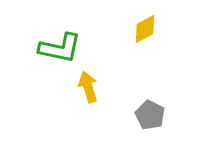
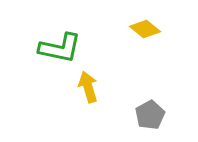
yellow diamond: rotated 68 degrees clockwise
gray pentagon: rotated 16 degrees clockwise
